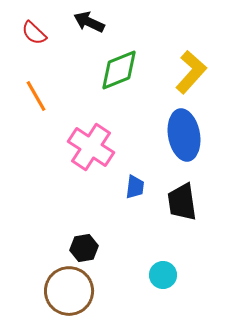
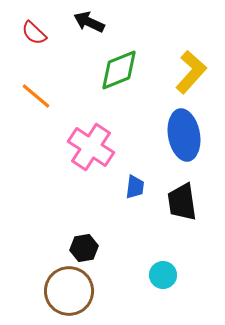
orange line: rotated 20 degrees counterclockwise
